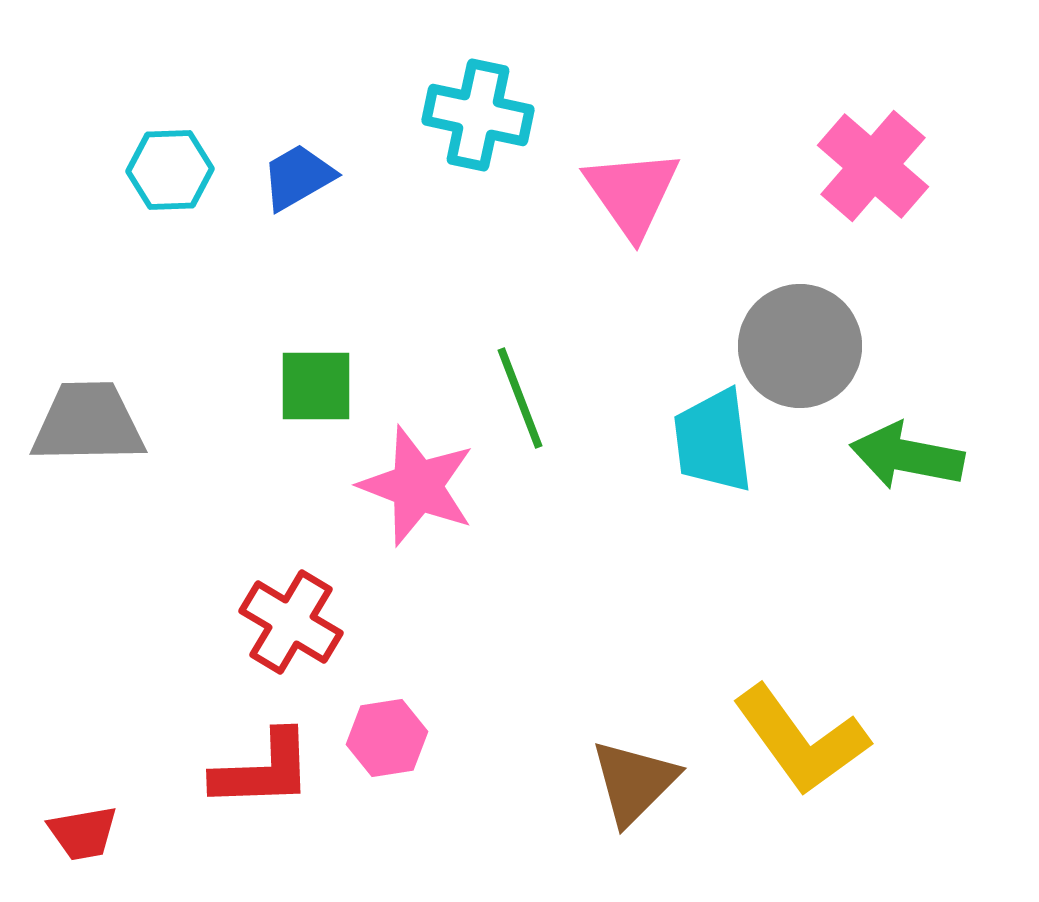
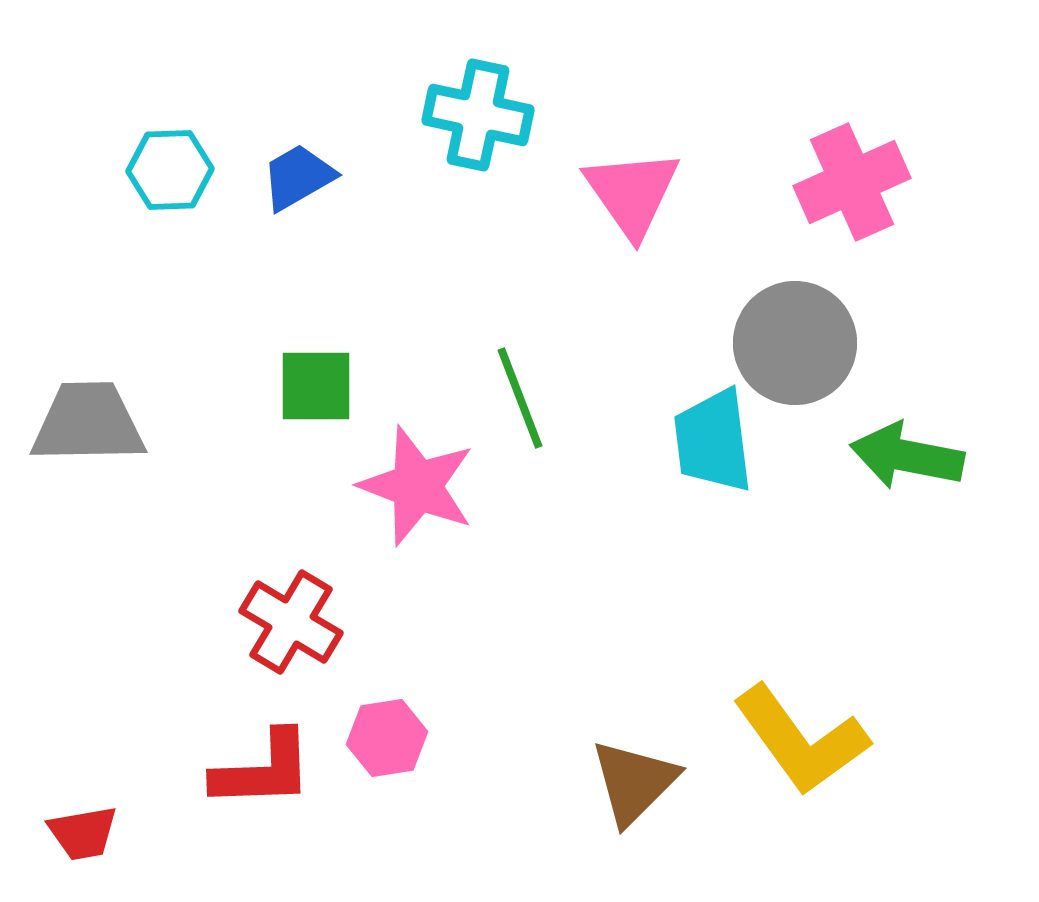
pink cross: moved 21 px left, 16 px down; rotated 25 degrees clockwise
gray circle: moved 5 px left, 3 px up
